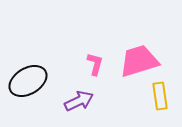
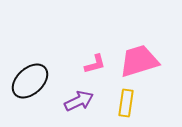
pink L-shape: rotated 60 degrees clockwise
black ellipse: moved 2 px right; rotated 12 degrees counterclockwise
yellow rectangle: moved 34 px left, 7 px down; rotated 16 degrees clockwise
